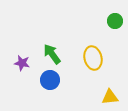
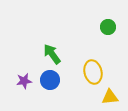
green circle: moved 7 px left, 6 px down
yellow ellipse: moved 14 px down
purple star: moved 2 px right, 18 px down; rotated 21 degrees counterclockwise
